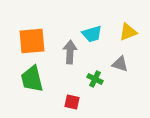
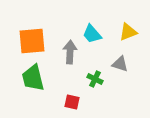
cyan trapezoid: rotated 65 degrees clockwise
green trapezoid: moved 1 px right, 1 px up
